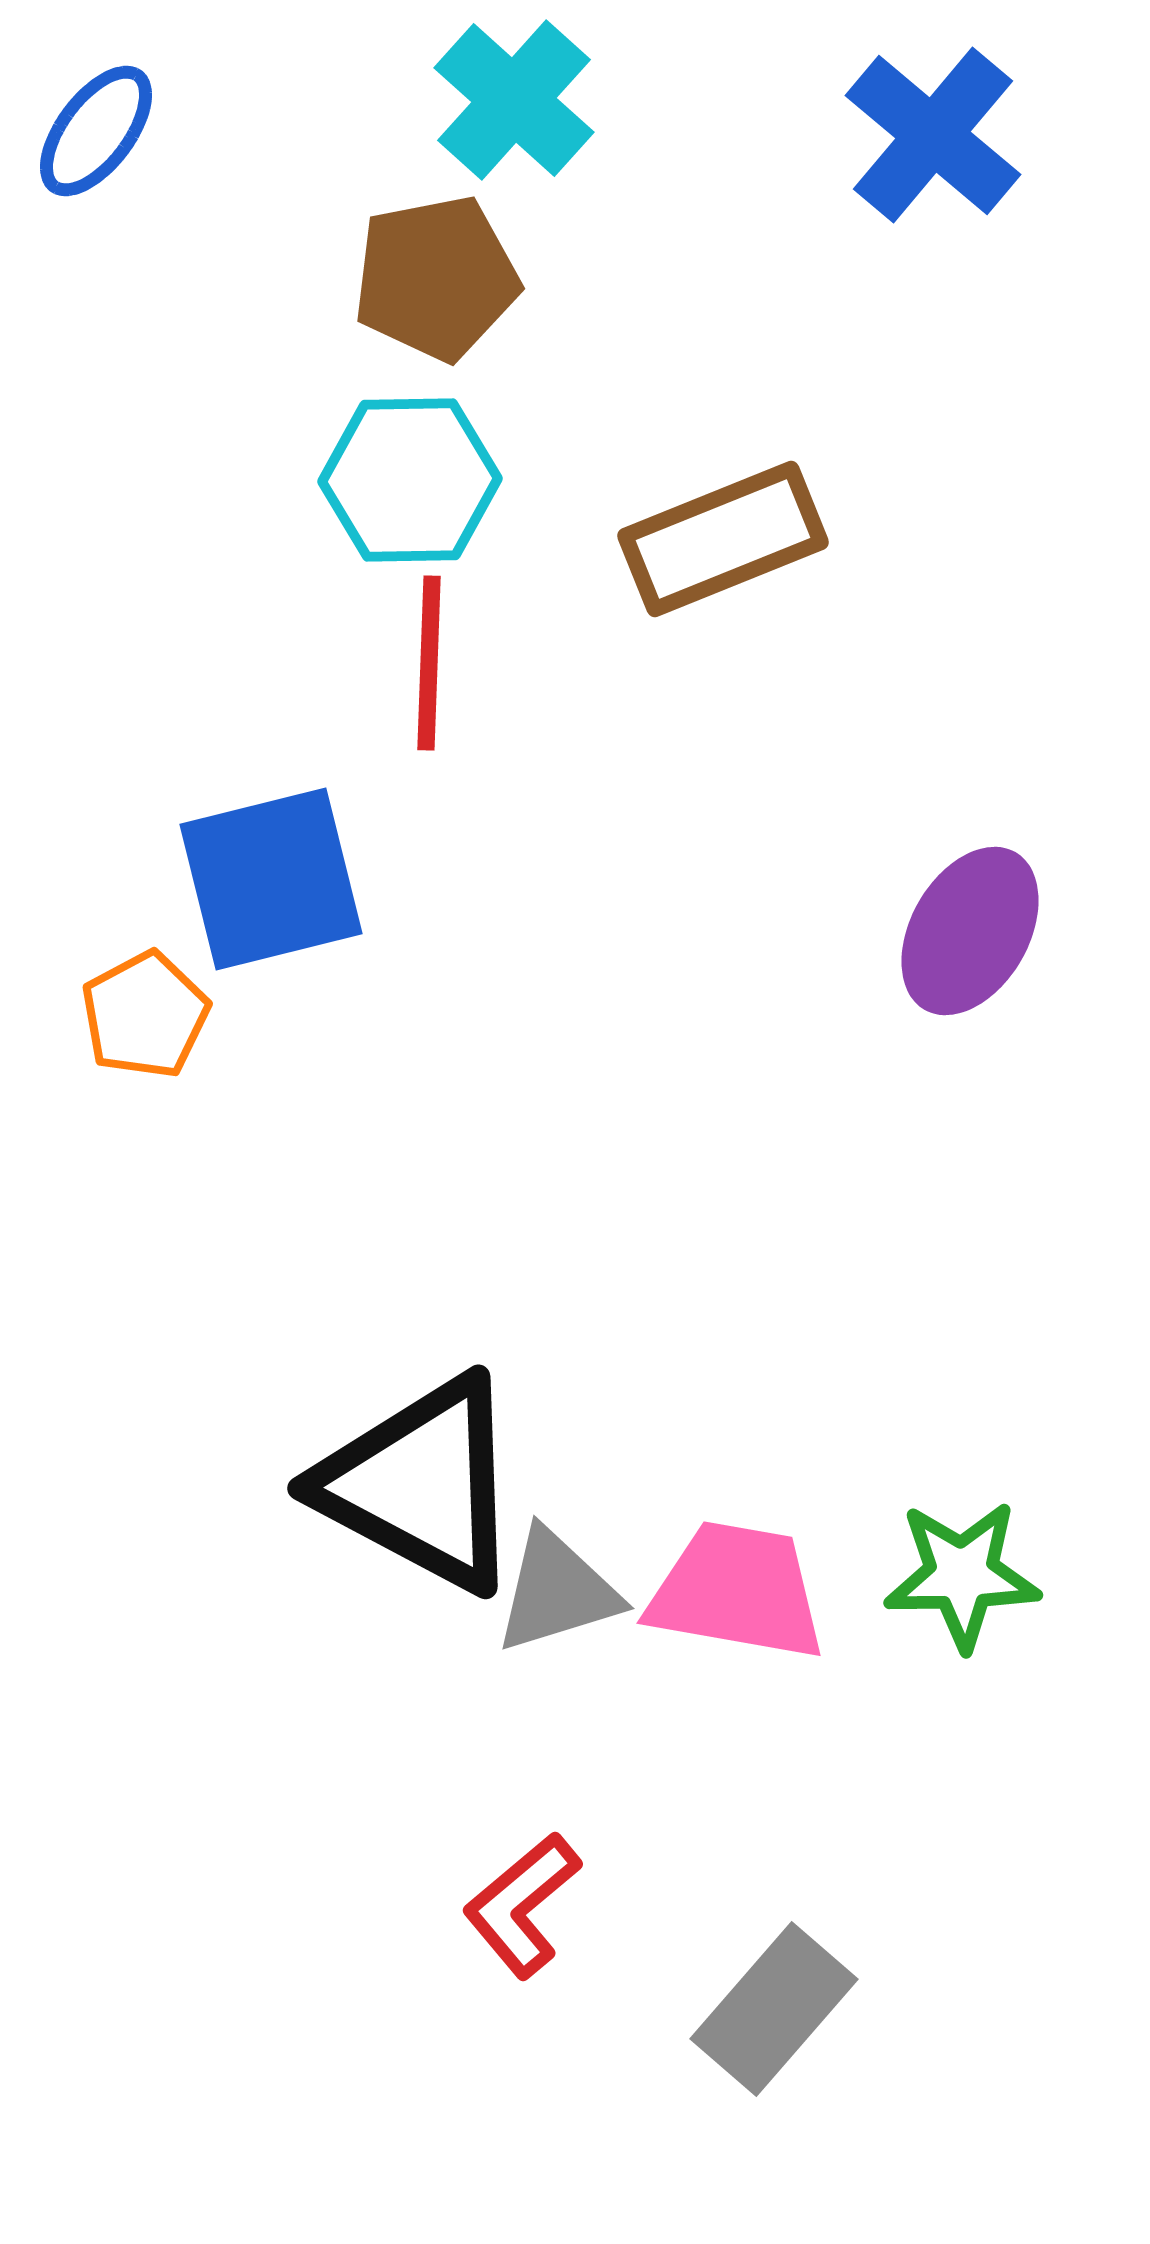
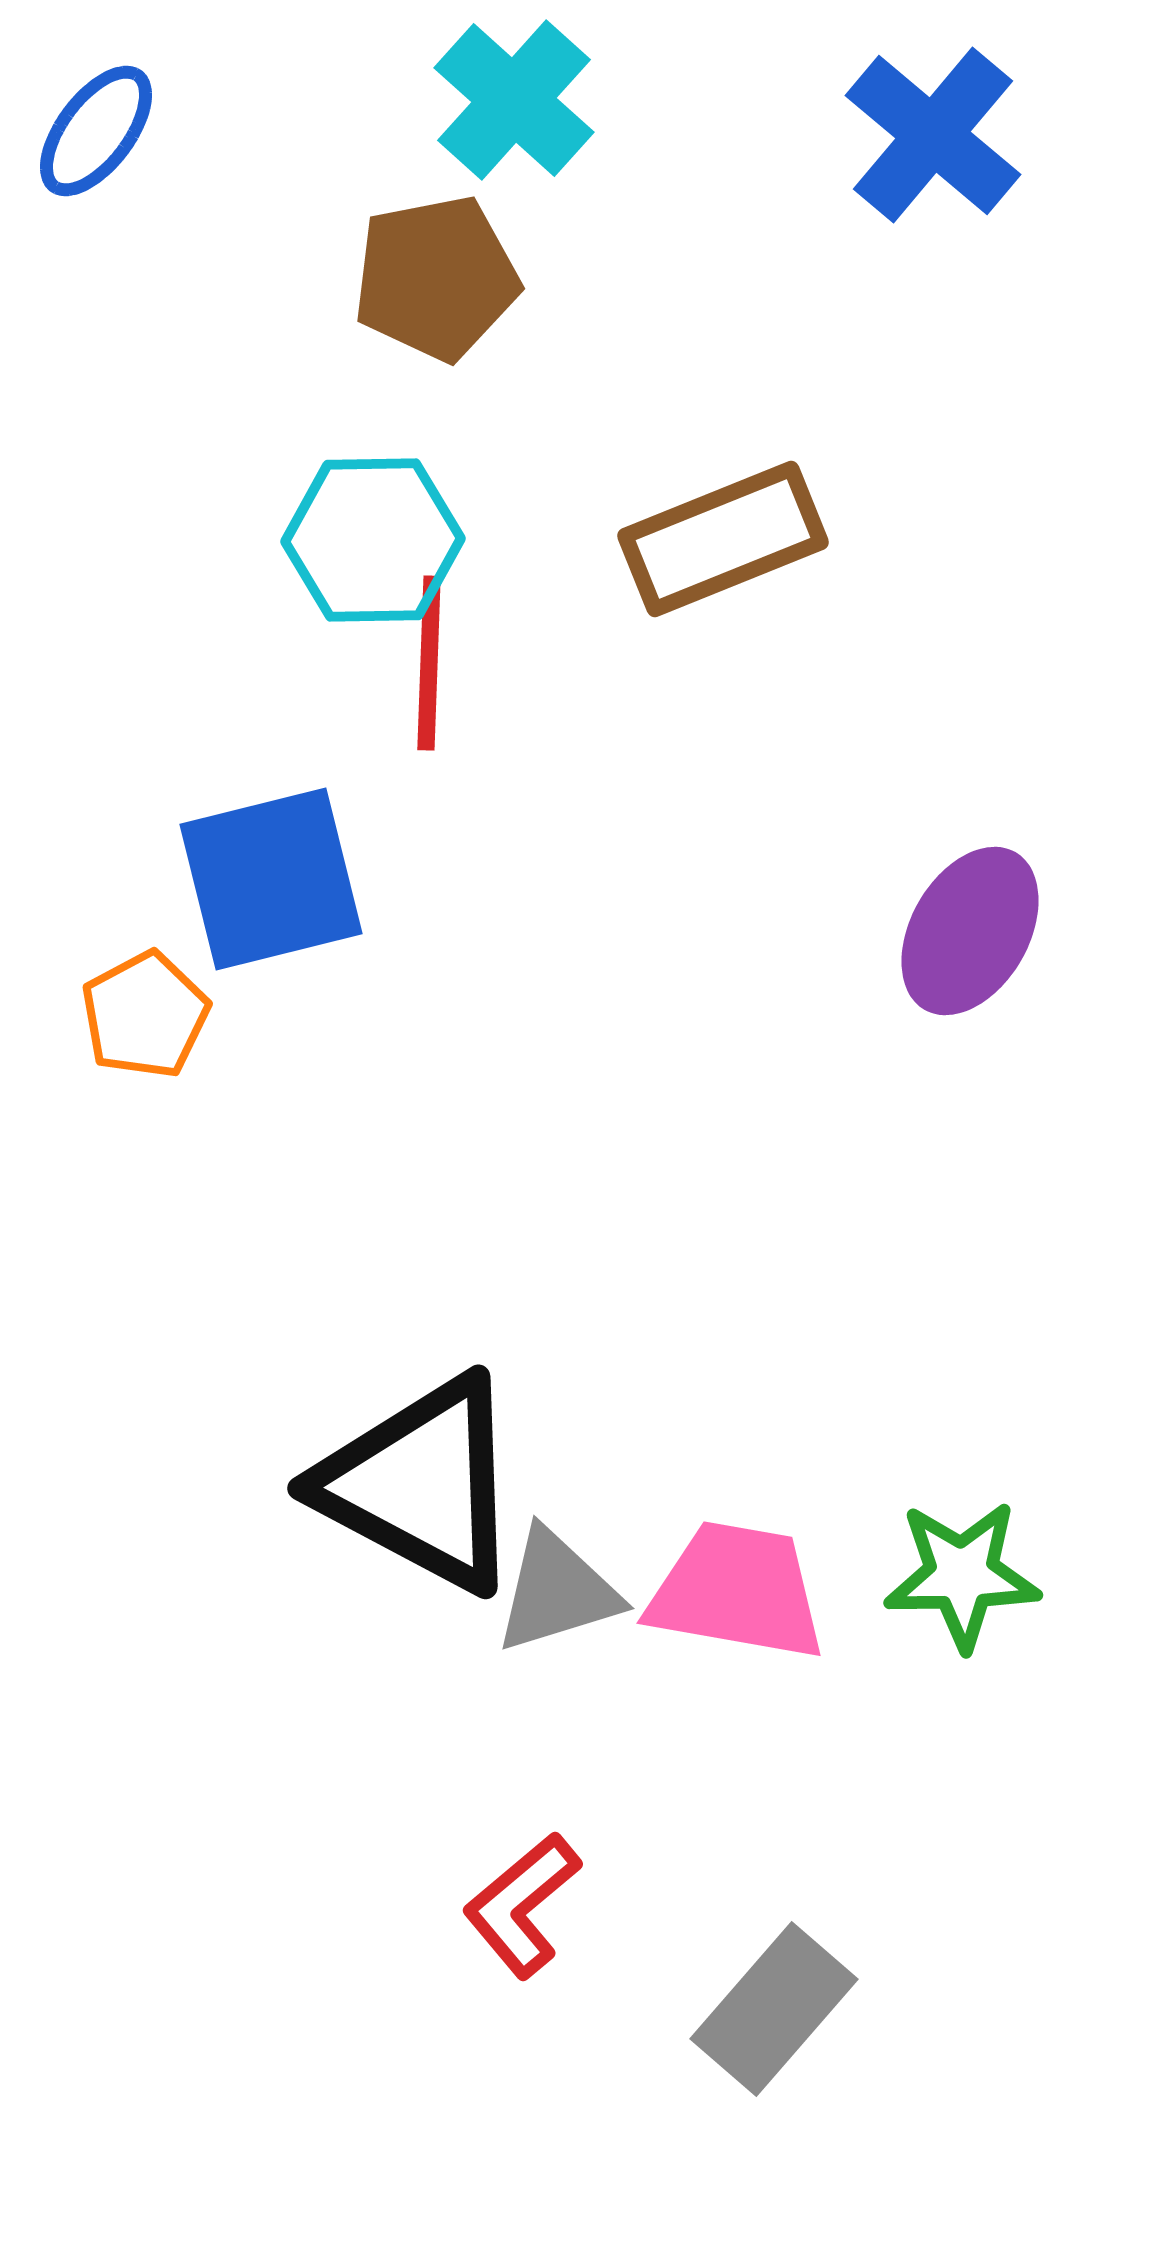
cyan hexagon: moved 37 px left, 60 px down
